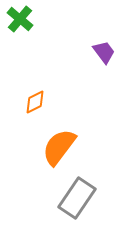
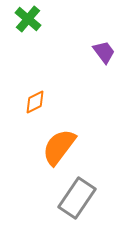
green cross: moved 8 px right
